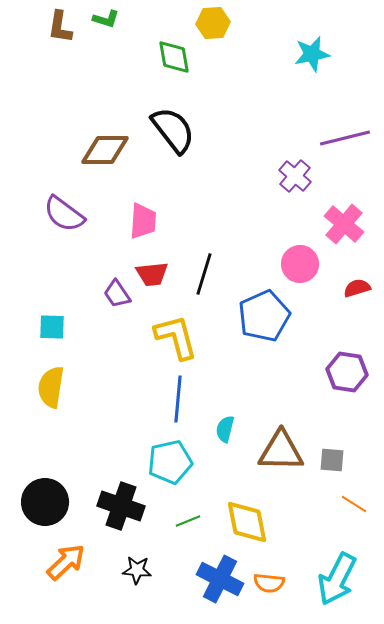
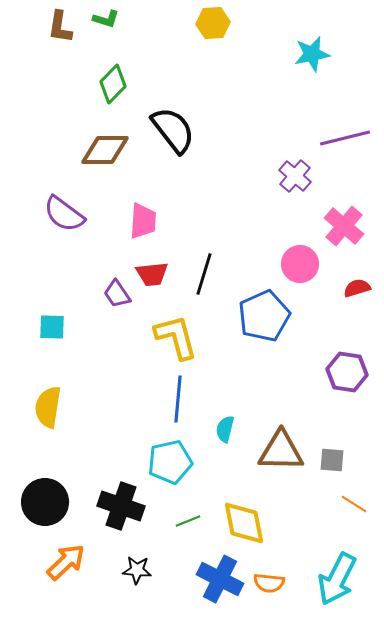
green diamond: moved 61 px left, 27 px down; rotated 54 degrees clockwise
pink cross: moved 2 px down
yellow semicircle: moved 3 px left, 20 px down
yellow diamond: moved 3 px left, 1 px down
